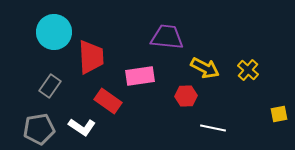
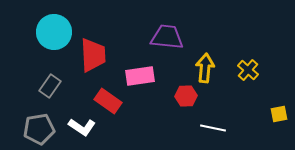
red trapezoid: moved 2 px right, 2 px up
yellow arrow: rotated 112 degrees counterclockwise
